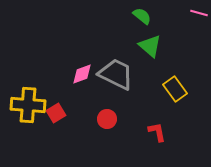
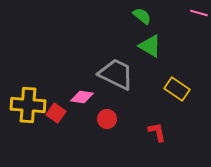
green triangle: rotated 10 degrees counterclockwise
pink diamond: moved 23 px down; rotated 30 degrees clockwise
yellow rectangle: moved 2 px right; rotated 20 degrees counterclockwise
red square: rotated 24 degrees counterclockwise
